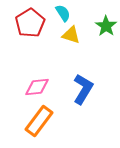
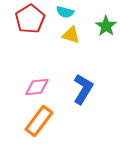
cyan semicircle: moved 2 px right, 1 px up; rotated 138 degrees clockwise
red pentagon: moved 4 px up
